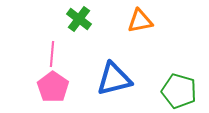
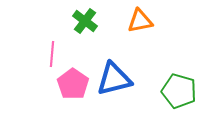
green cross: moved 6 px right, 2 px down
pink pentagon: moved 20 px right, 3 px up
